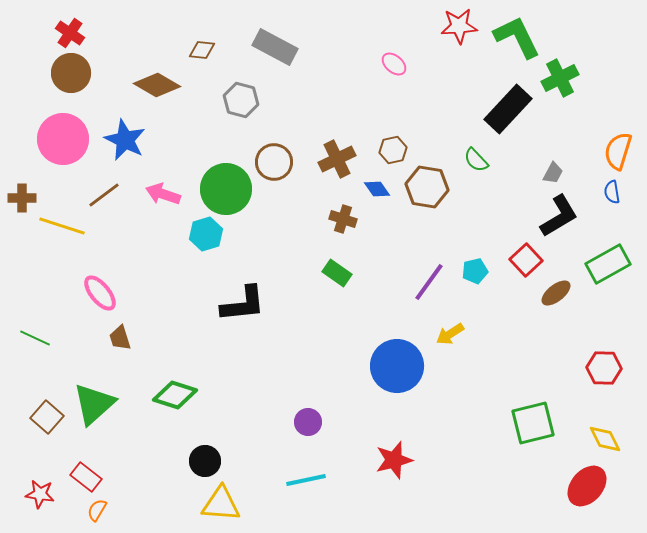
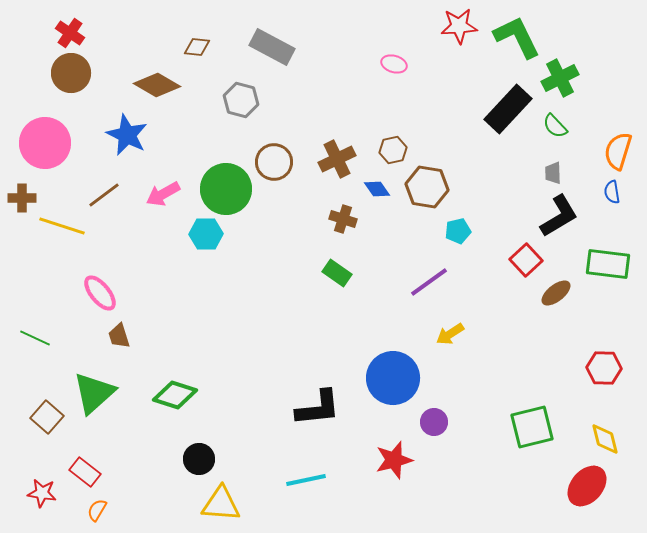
gray rectangle at (275, 47): moved 3 px left
brown diamond at (202, 50): moved 5 px left, 3 px up
pink ellipse at (394, 64): rotated 25 degrees counterclockwise
pink circle at (63, 139): moved 18 px left, 4 px down
blue star at (125, 140): moved 2 px right, 5 px up
green semicircle at (476, 160): moved 79 px right, 34 px up
gray trapezoid at (553, 173): rotated 150 degrees clockwise
pink arrow at (163, 194): rotated 48 degrees counterclockwise
cyan hexagon at (206, 234): rotated 16 degrees clockwise
green rectangle at (608, 264): rotated 36 degrees clockwise
cyan pentagon at (475, 271): moved 17 px left, 40 px up
purple line at (429, 282): rotated 18 degrees clockwise
black L-shape at (243, 304): moved 75 px right, 104 px down
brown trapezoid at (120, 338): moved 1 px left, 2 px up
blue circle at (397, 366): moved 4 px left, 12 px down
green triangle at (94, 404): moved 11 px up
purple circle at (308, 422): moved 126 px right
green square at (533, 423): moved 1 px left, 4 px down
yellow diamond at (605, 439): rotated 12 degrees clockwise
black circle at (205, 461): moved 6 px left, 2 px up
red rectangle at (86, 477): moved 1 px left, 5 px up
red star at (40, 494): moved 2 px right, 1 px up
